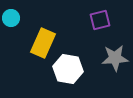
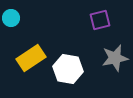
yellow rectangle: moved 12 px left, 15 px down; rotated 32 degrees clockwise
gray star: rotated 8 degrees counterclockwise
